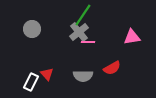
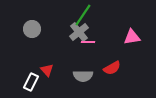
red triangle: moved 4 px up
